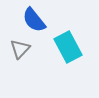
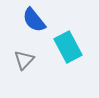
gray triangle: moved 4 px right, 11 px down
